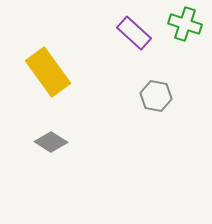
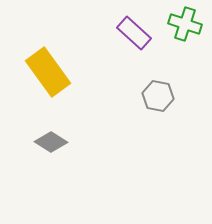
gray hexagon: moved 2 px right
